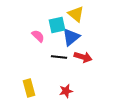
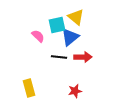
yellow triangle: moved 3 px down
blue triangle: moved 1 px left
red arrow: rotated 18 degrees counterclockwise
red star: moved 9 px right
